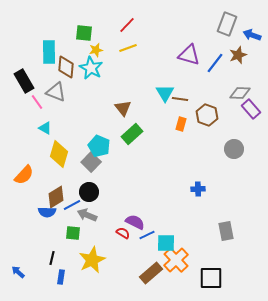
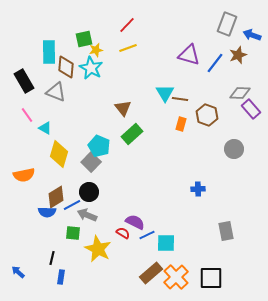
green square at (84, 33): moved 6 px down; rotated 18 degrees counterclockwise
pink line at (37, 102): moved 10 px left, 13 px down
orange semicircle at (24, 175): rotated 35 degrees clockwise
yellow star at (92, 260): moved 6 px right, 11 px up; rotated 20 degrees counterclockwise
orange cross at (176, 260): moved 17 px down
